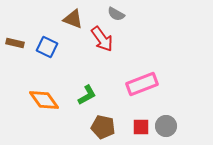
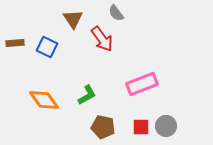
gray semicircle: moved 1 px up; rotated 24 degrees clockwise
brown triangle: rotated 35 degrees clockwise
brown rectangle: rotated 18 degrees counterclockwise
